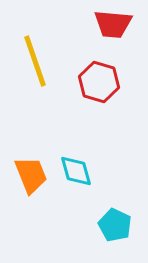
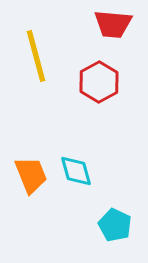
yellow line: moved 1 px right, 5 px up; rotated 4 degrees clockwise
red hexagon: rotated 15 degrees clockwise
